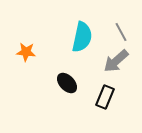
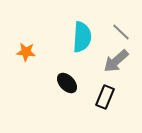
gray line: rotated 18 degrees counterclockwise
cyan semicircle: rotated 8 degrees counterclockwise
